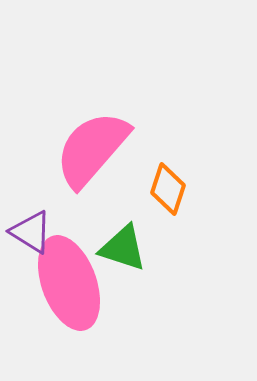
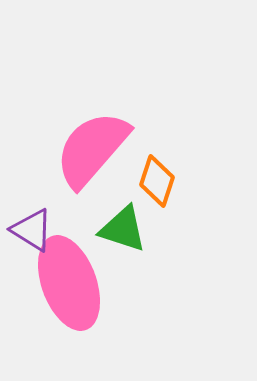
orange diamond: moved 11 px left, 8 px up
purple triangle: moved 1 px right, 2 px up
green triangle: moved 19 px up
